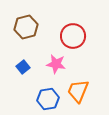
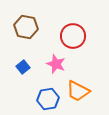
brown hexagon: rotated 25 degrees clockwise
pink star: rotated 12 degrees clockwise
orange trapezoid: rotated 85 degrees counterclockwise
